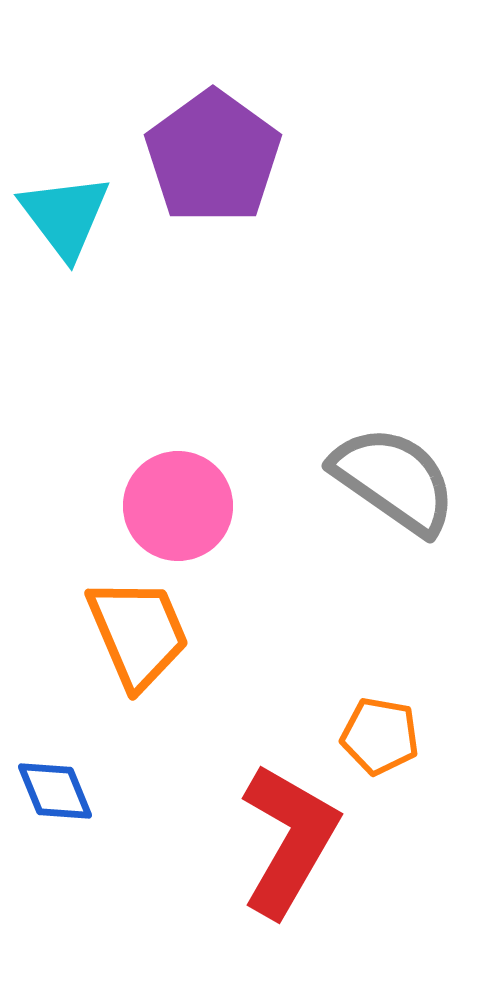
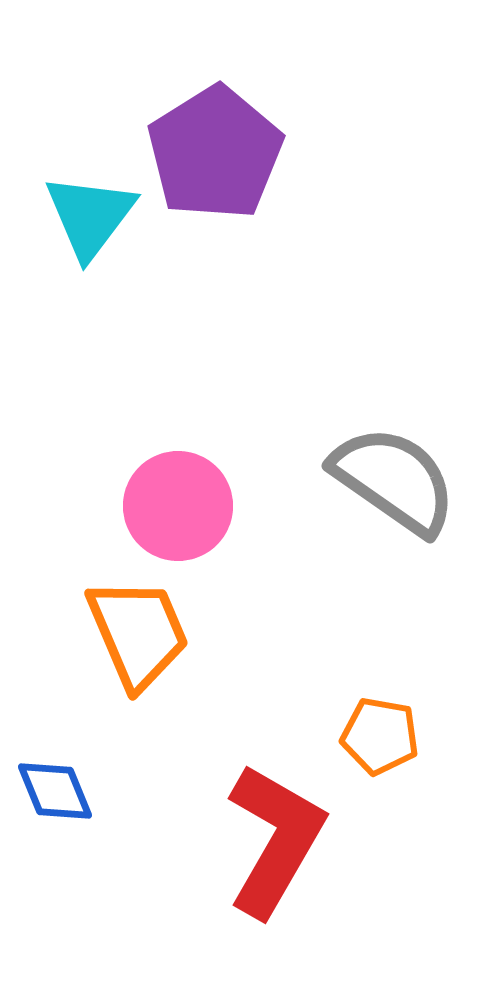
purple pentagon: moved 2 px right, 4 px up; rotated 4 degrees clockwise
cyan triangle: moved 25 px right; rotated 14 degrees clockwise
red L-shape: moved 14 px left
